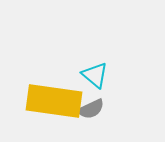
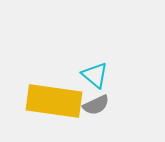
gray semicircle: moved 5 px right, 4 px up
